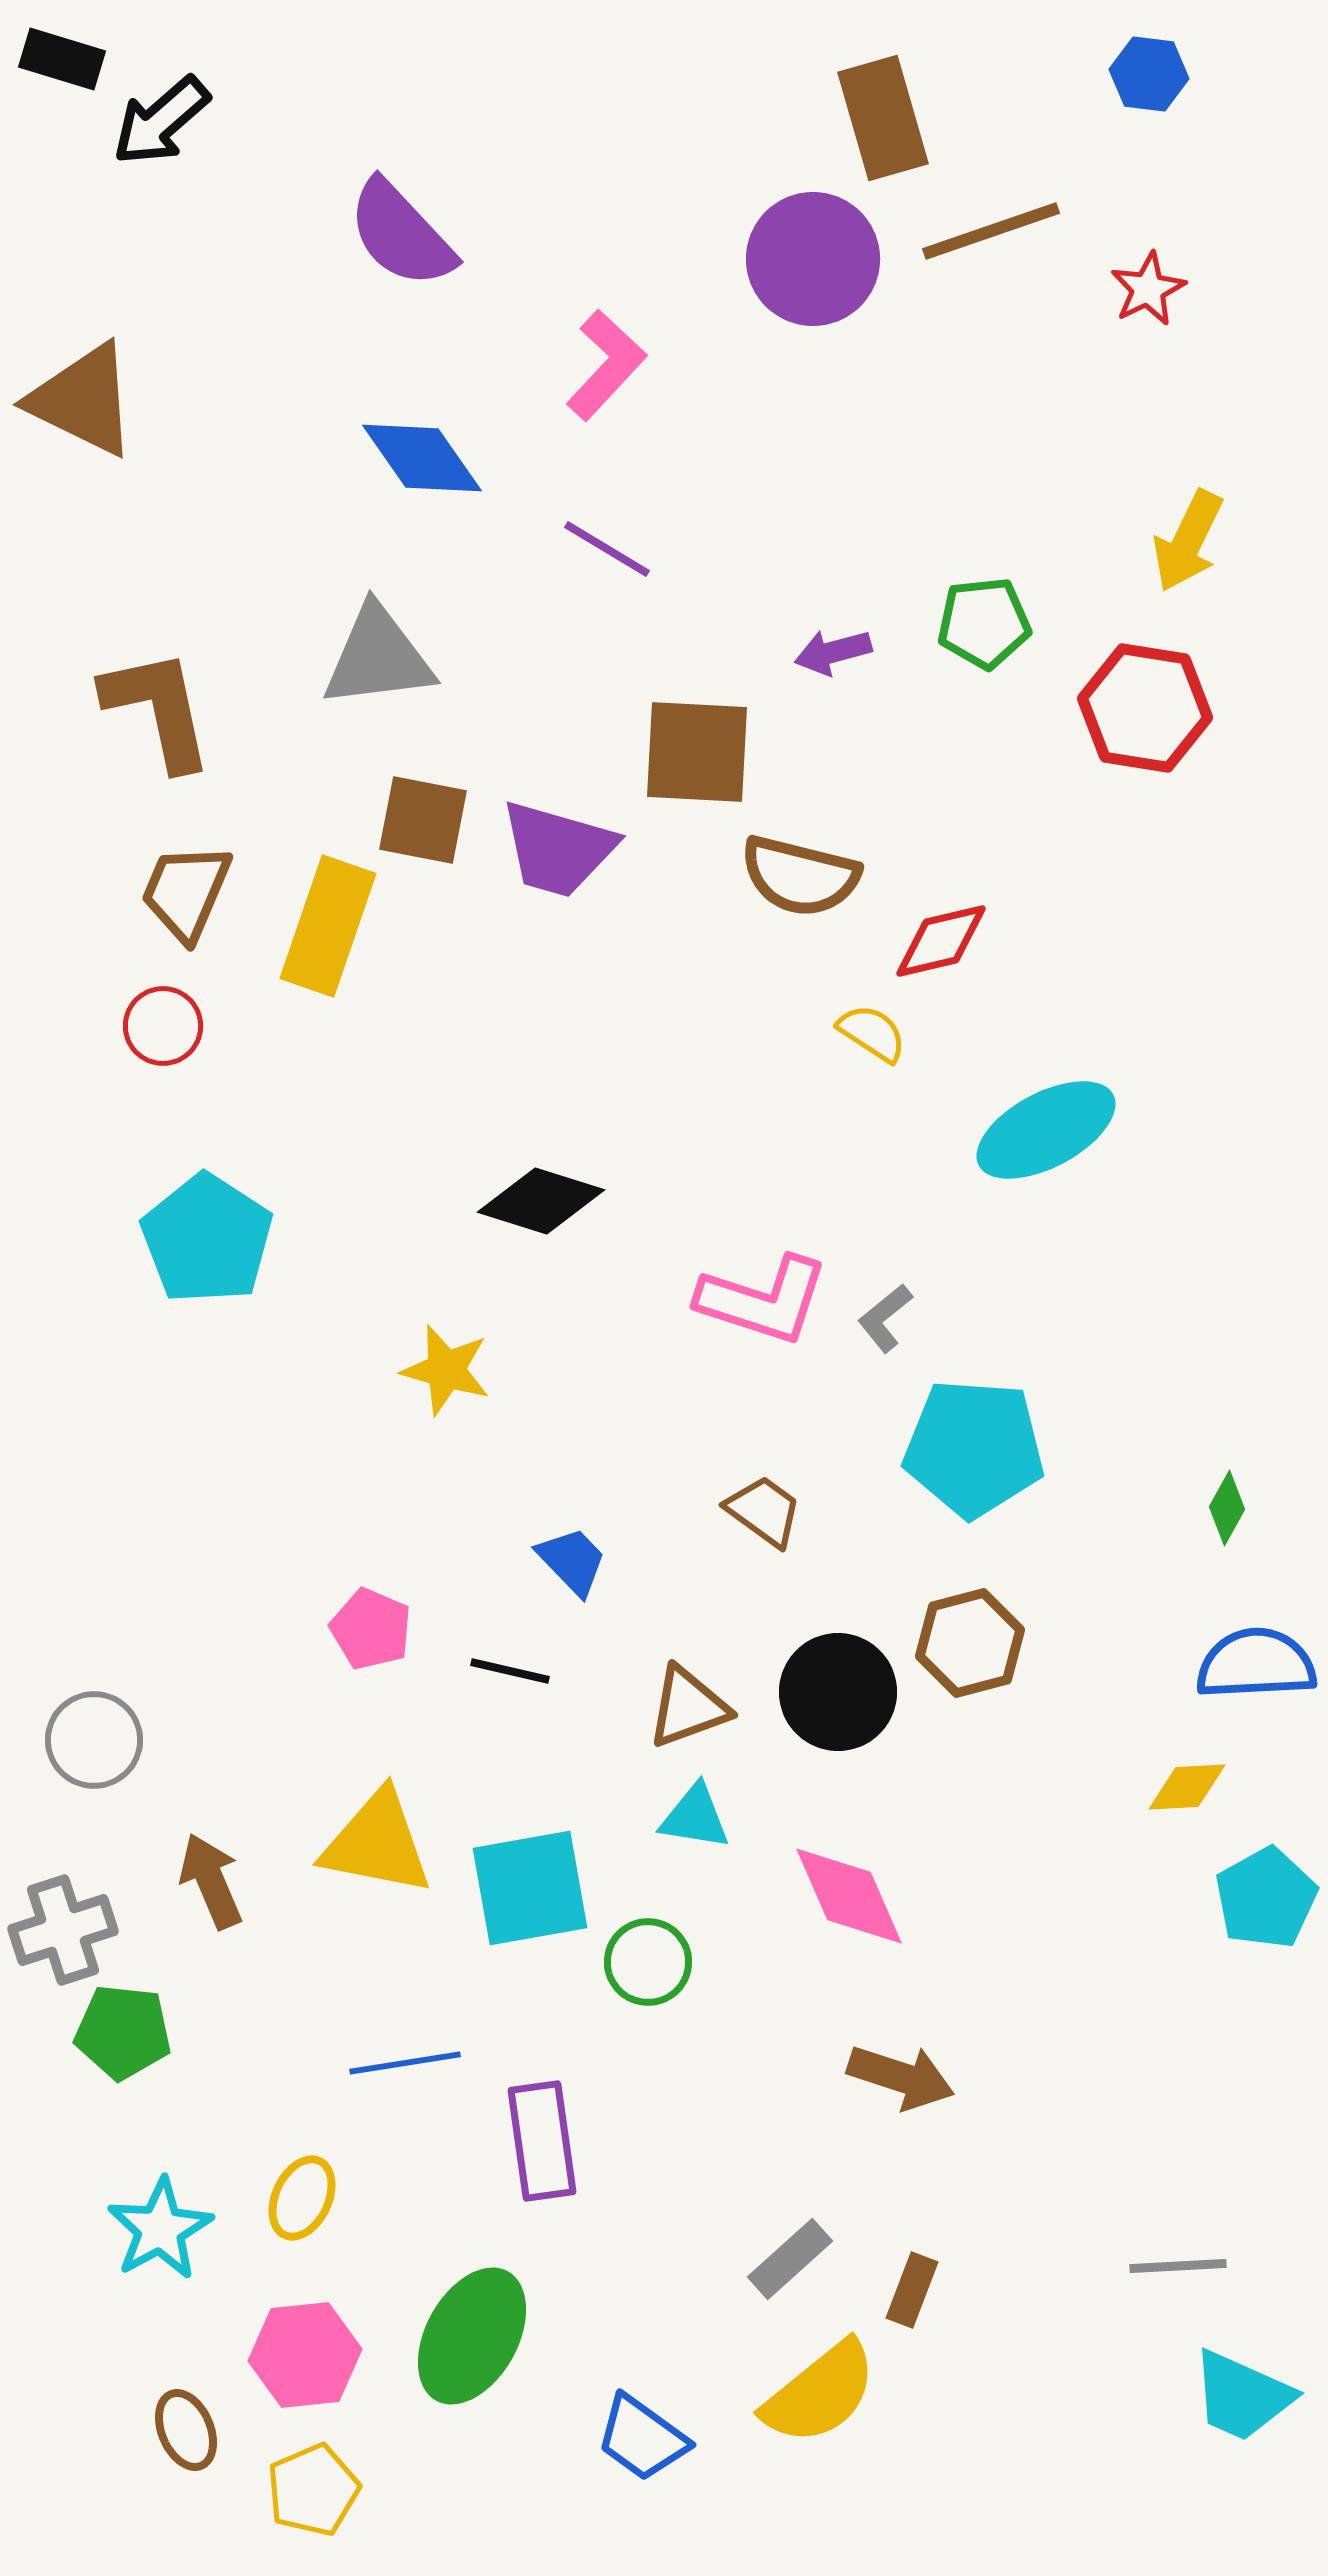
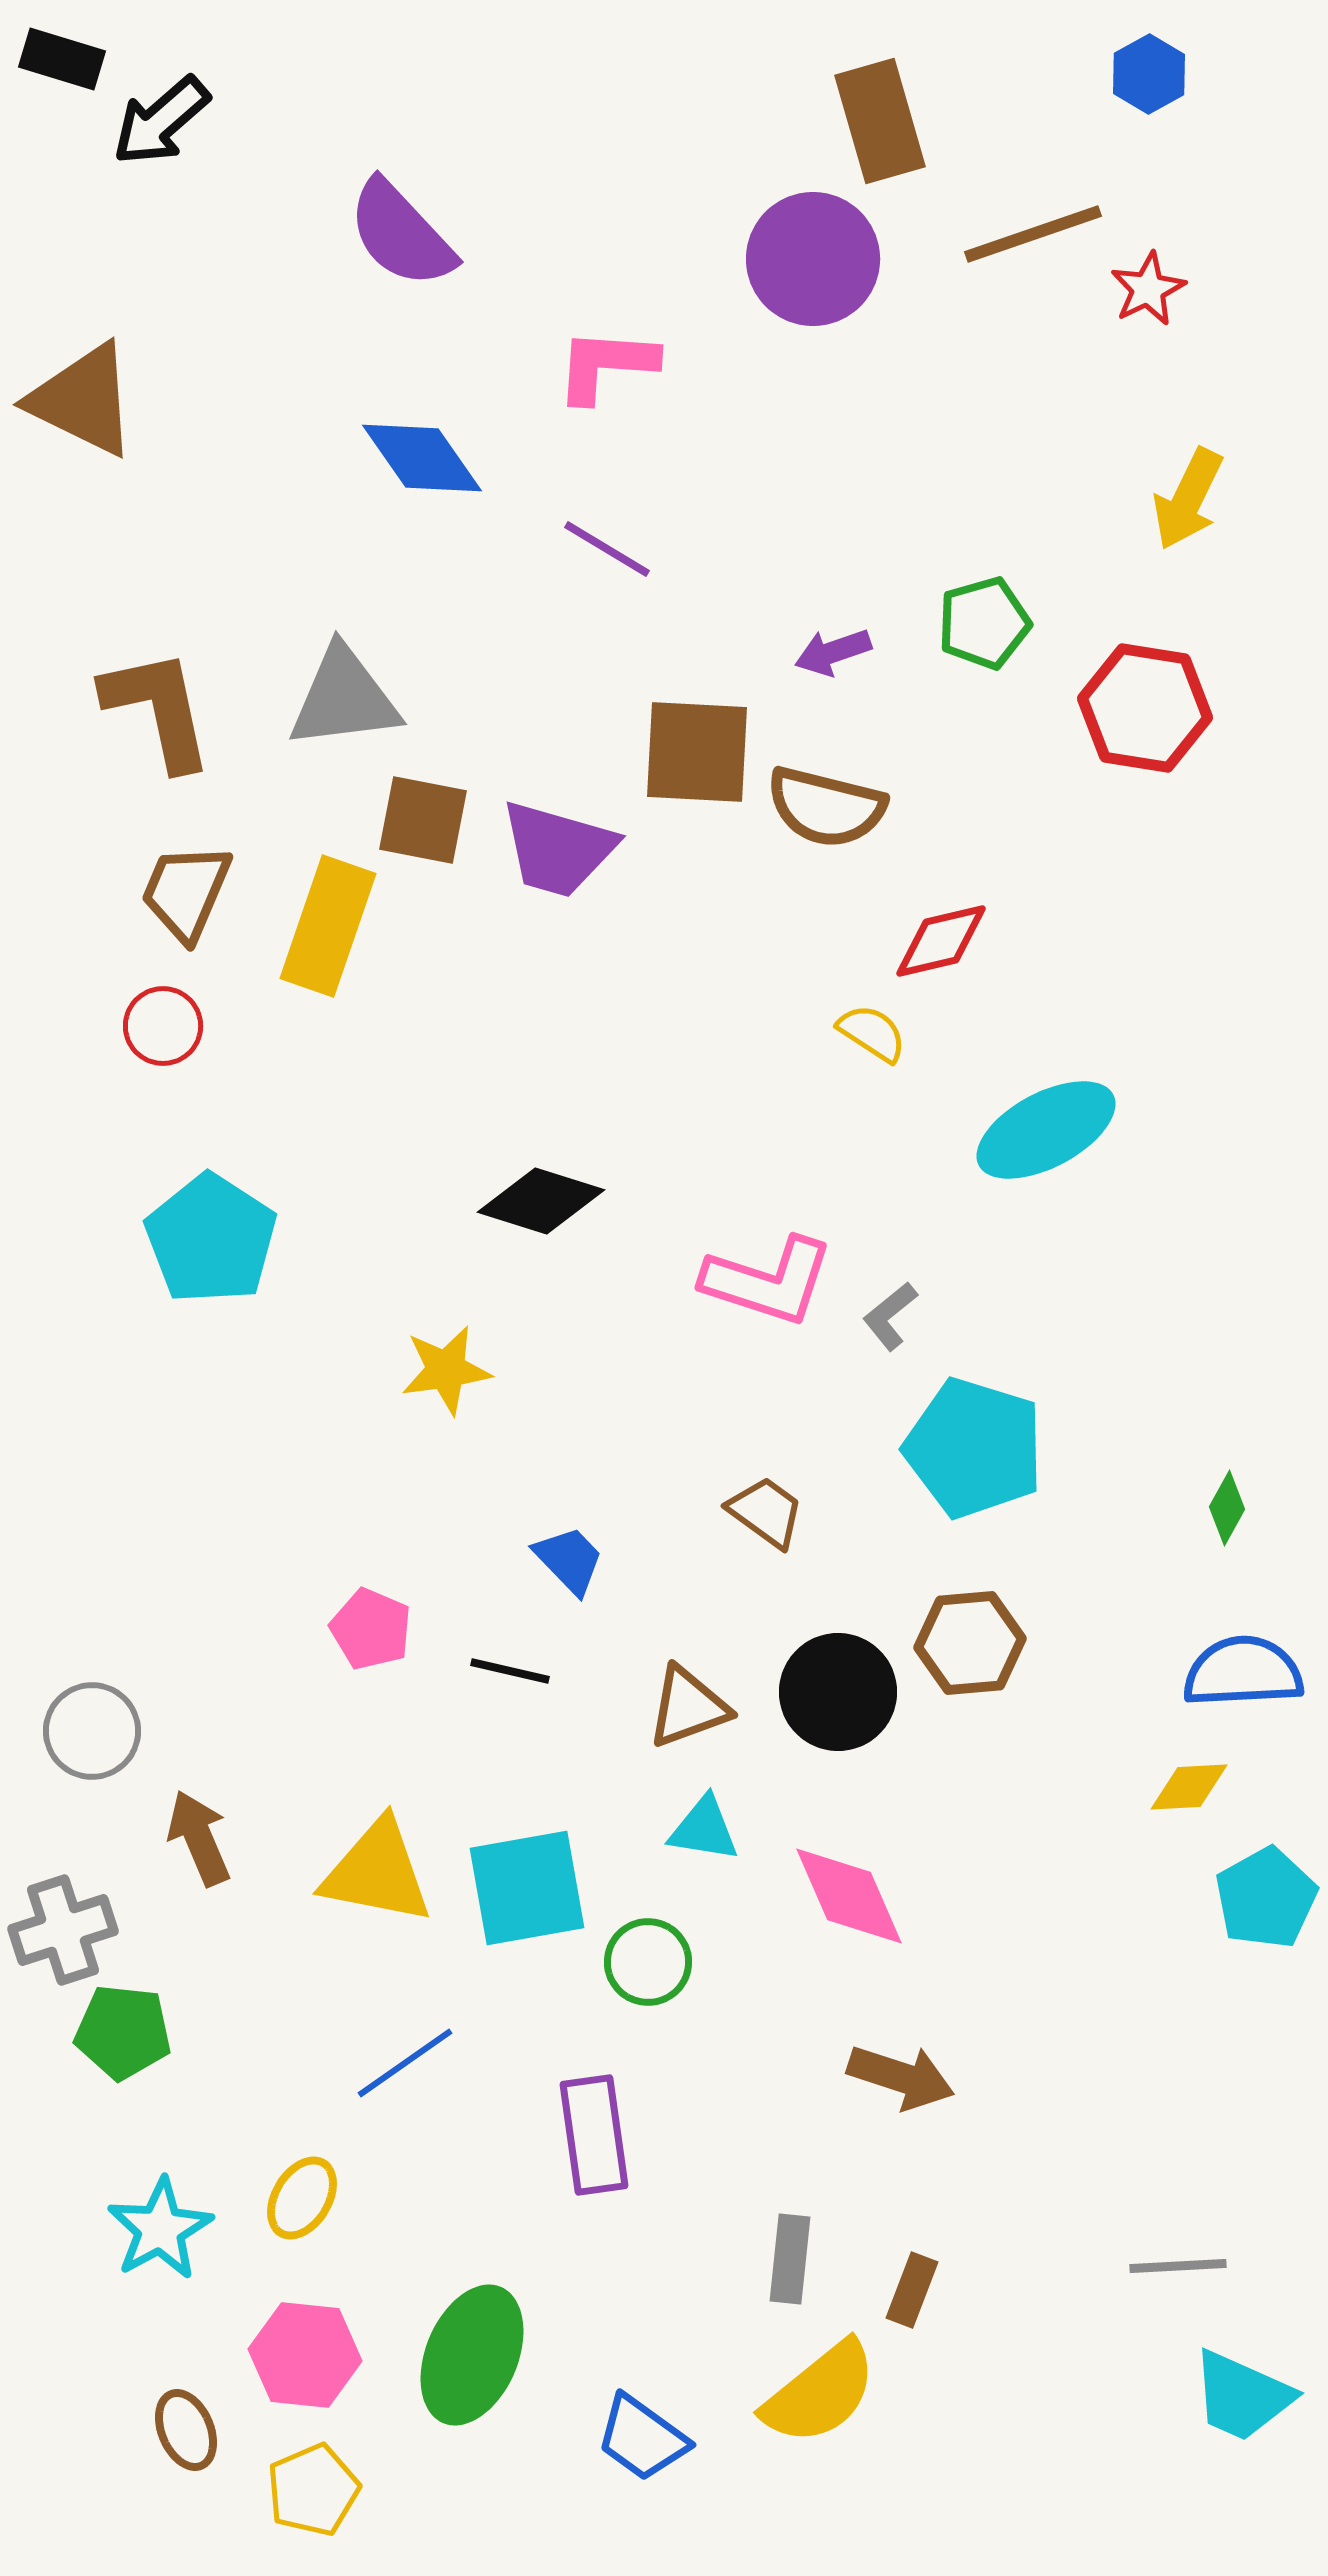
blue hexagon at (1149, 74): rotated 24 degrees clockwise
brown rectangle at (883, 118): moved 3 px left, 3 px down
brown line at (991, 231): moved 42 px right, 3 px down
pink L-shape at (606, 365): rotated 129 degrees counterclockwise
yellow arrow at (1188, 541): moved 42 px up
green pentagon at (984, 623): rotated 10 degrees counterclockwise
purple arrow at (833, 652): rotated 4 degrees counterclockwise
gray triangle at (378, 657): moved 34 px left, 41 px down
brown semicircle at (800, 876): moved 26 px right, 69 px up
cyan pentagon at (207, 1239): moved 4 px right
pink L-shape at (763, 1300): moved 5 px right, 19 px up
gray L-shape at (885, 1318): moved 5 px right, 2 px up
yellow star at (446, 1370): rotated 24 degrees counterclockwise
cyan pentagon at (974, 1448): rotated 13 degrees clockwise
brown trapezoid at (764, 1511): moved 2 px right, 1 px down
blue trapezoid at (572, 1561): moved 3 px left, 1 px up
brown hexagon at (970, 1643): rotated 10 degrees clockwise
blue semicircle at (1256, 1664): moved 13 px left, 8 px down
gray circle at (94, 1740): moved 2 px left, 9 px up
yellow diamond at (1187, 1787): moved 2 px right
cyan triangle at (695, 1817): moved 9 px right, 12 px down
yellow triangle at (377, 1843): moved 29 px down
brown arrow at (211, 1881): moved 12 px left, 43 px up
cyan square at (530, 1888): moved 3 px left
blue line at (405, 2063): rotated 26 degrees counterclockwise
purple rectangle at (542, 2141): moved 52 px right, 6 px up
yellow ellipse at (302, 2198): rotated 6 degrees clockwise
gray rectangle at (790, 2259): rotated 42 degrees counterclockwise
green ellipse at (472, 2336): moved 19 px down; rotated 6 degrees counterclockwise
pink hexagon at (305, 2355): rotated 12 degrees clockwise
